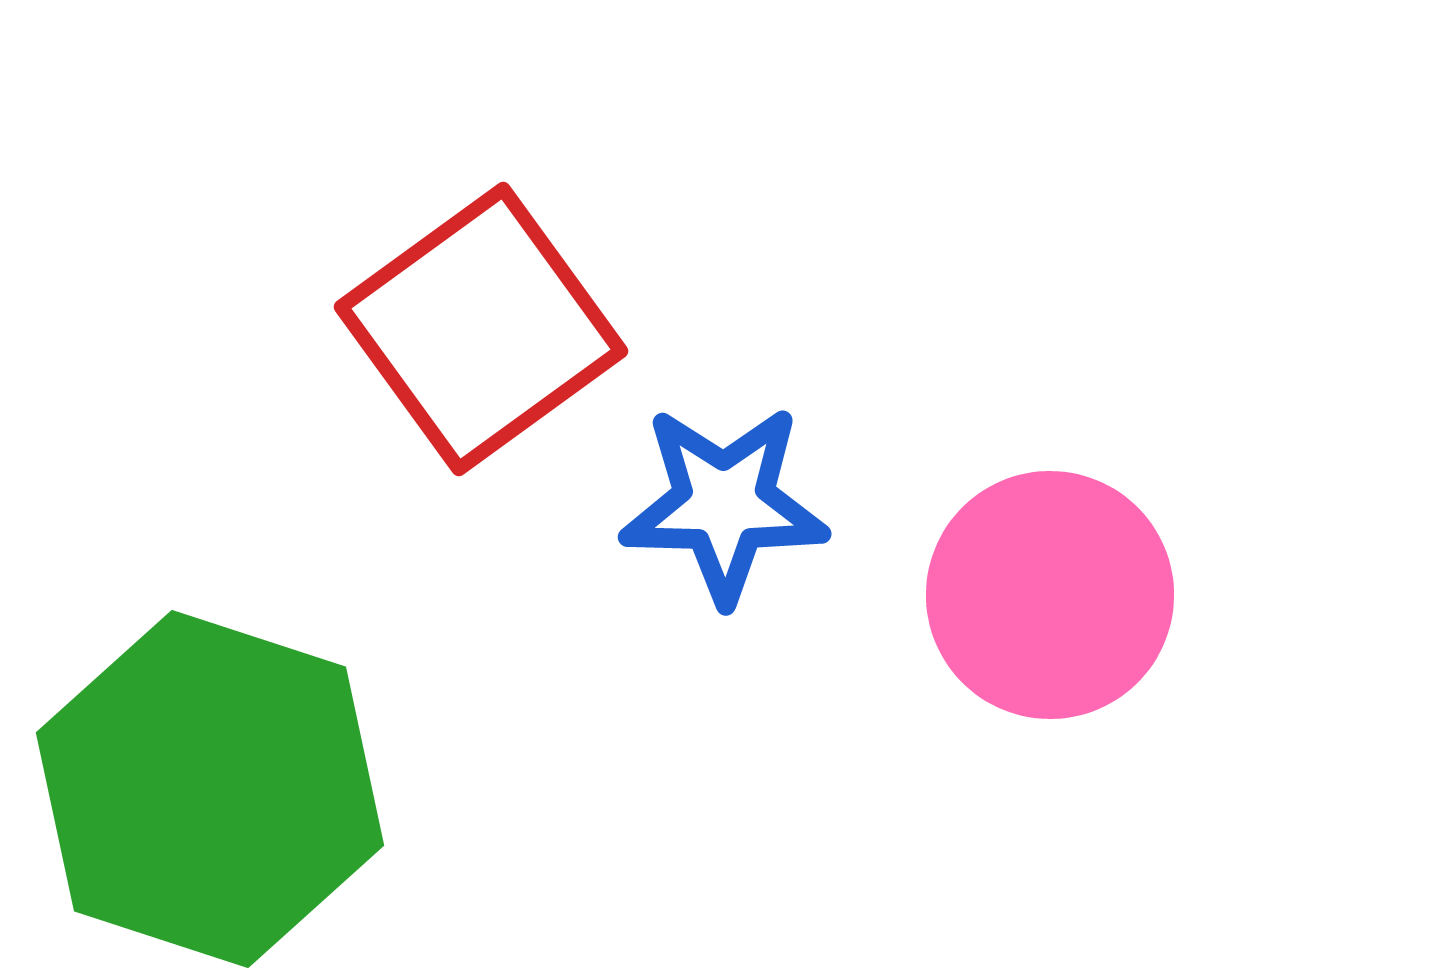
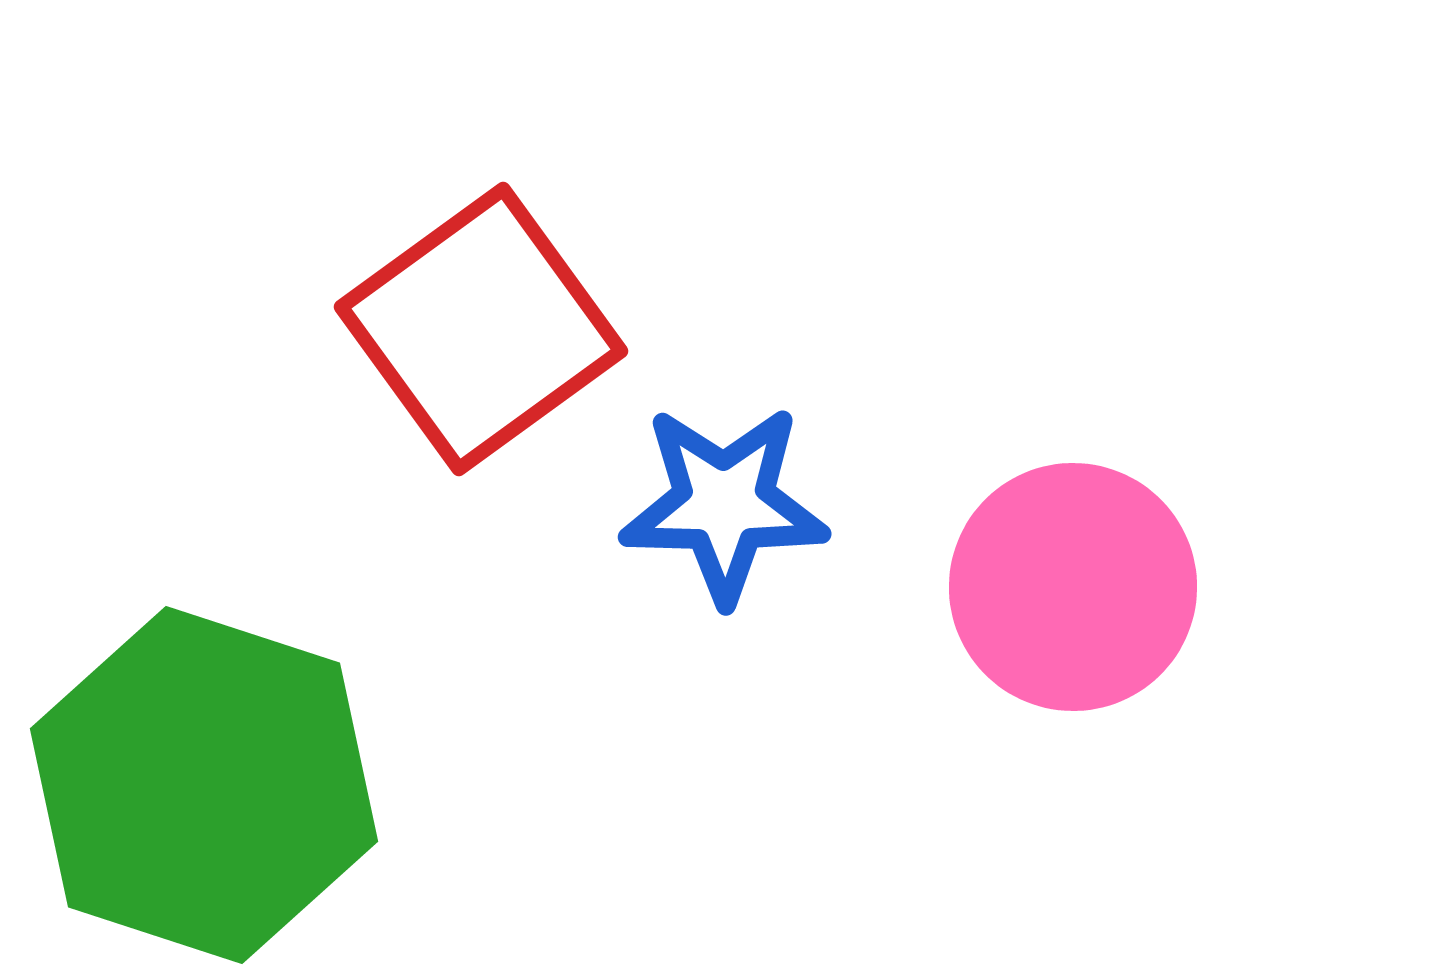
pink circle: moved 23 px right, 8 px up
green hexagon: moved 6 px left, 4 px up
